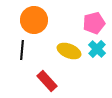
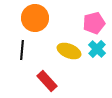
orange circle: moved 1 px right, 2 px up
